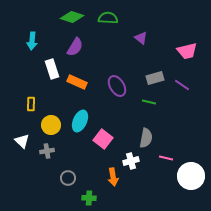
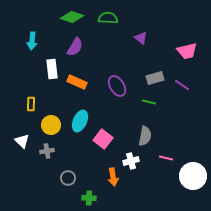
white rectangle: rotated 12 degrees clockwise
gray semicircle: moved 1 px left, 2 px up
white circle: moved 2 px right
